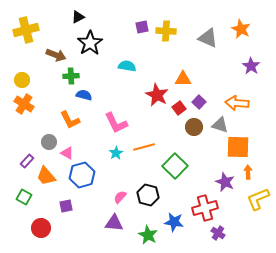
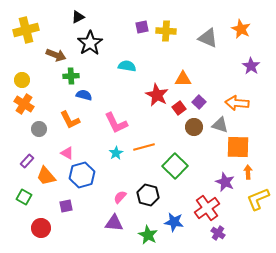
gray circle at (49, 142): moved 10 px left, 13 px up
red cross at (205, 208): moved 2 px right; rotated 20 degrees counterclockwise
